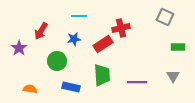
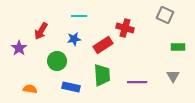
gray square: moved 2 px up
red cross: moved 4 px right; rotated 30 degrees clockwise
red rectangle: moved 1 px down
